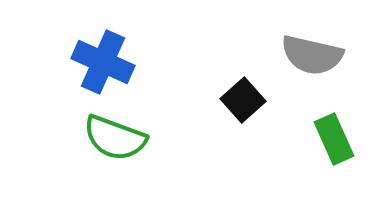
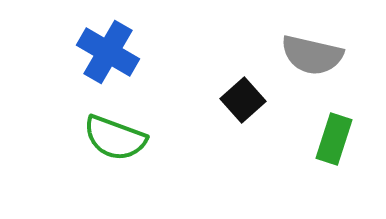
blue cross: moved 5 px right, 10 px up; rotated 6 degrees clockwise
green rectangle: rotated 42 degrees clockwise
